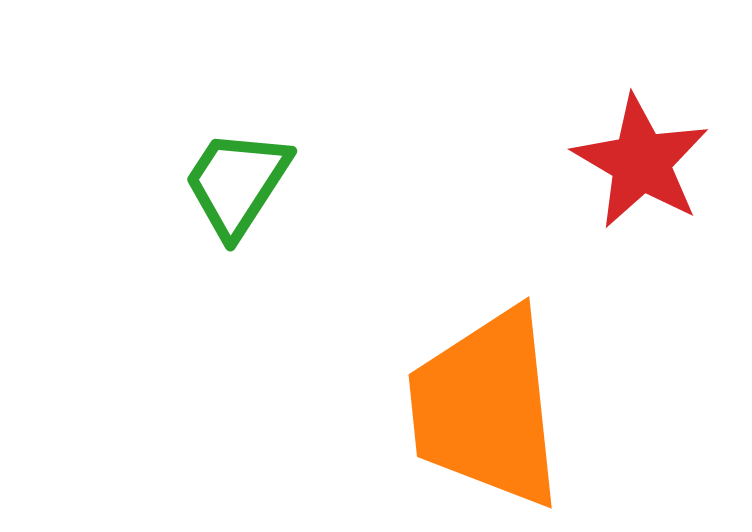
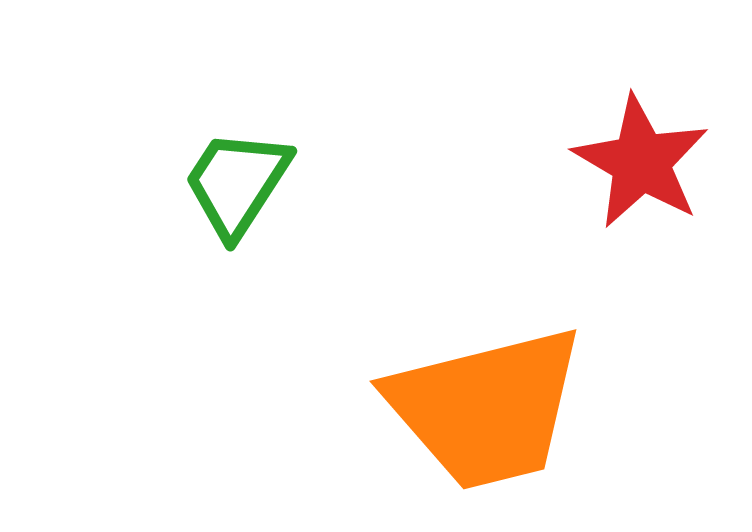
orange trapezoid: rotated 98 degrees counterclockwise
